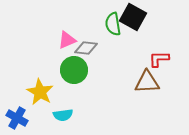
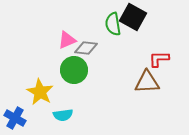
blue cross: moved 2 px left
